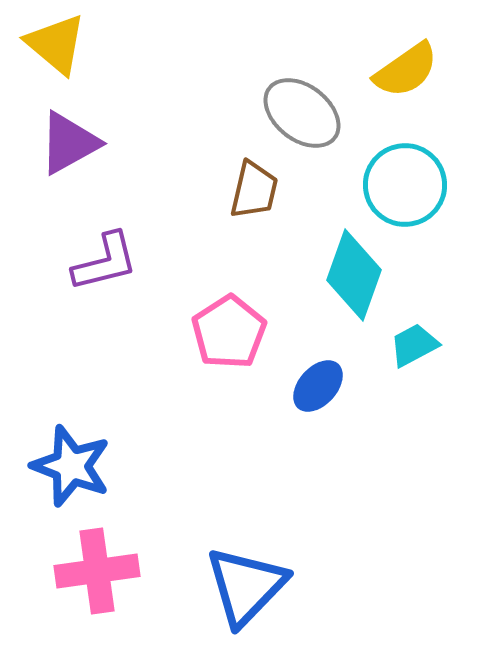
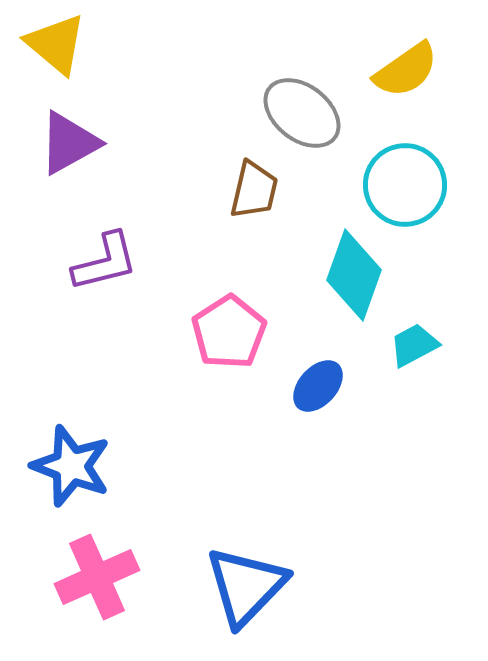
pink cross: moved 6 px down; rotated 16 degrees counterclockwise
